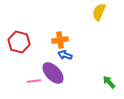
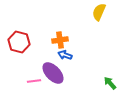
green arrow: moved 1 px right, 1 px down
